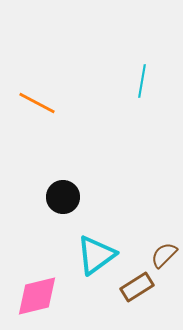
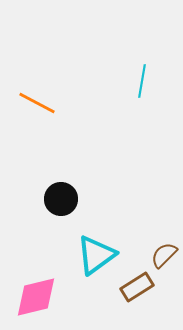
black circle: moved 2 px left, 2 px down
pink diamond: moved 1 px left, 1 px down
